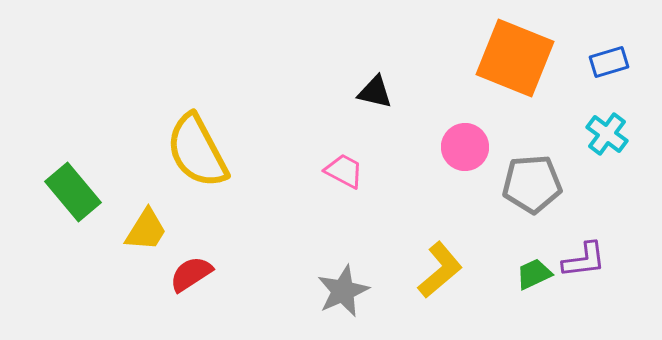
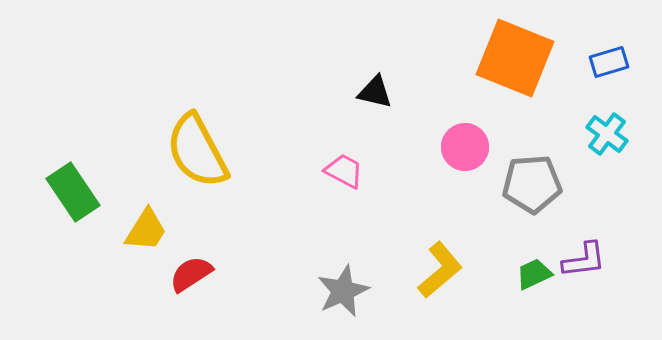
green rectangle: rotated 6 degrees clockwise
